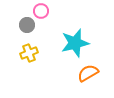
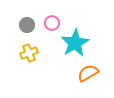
pink circle: moved 11 px right, 12 px down
cyan star: rotated 16 degrees counterclockwise
